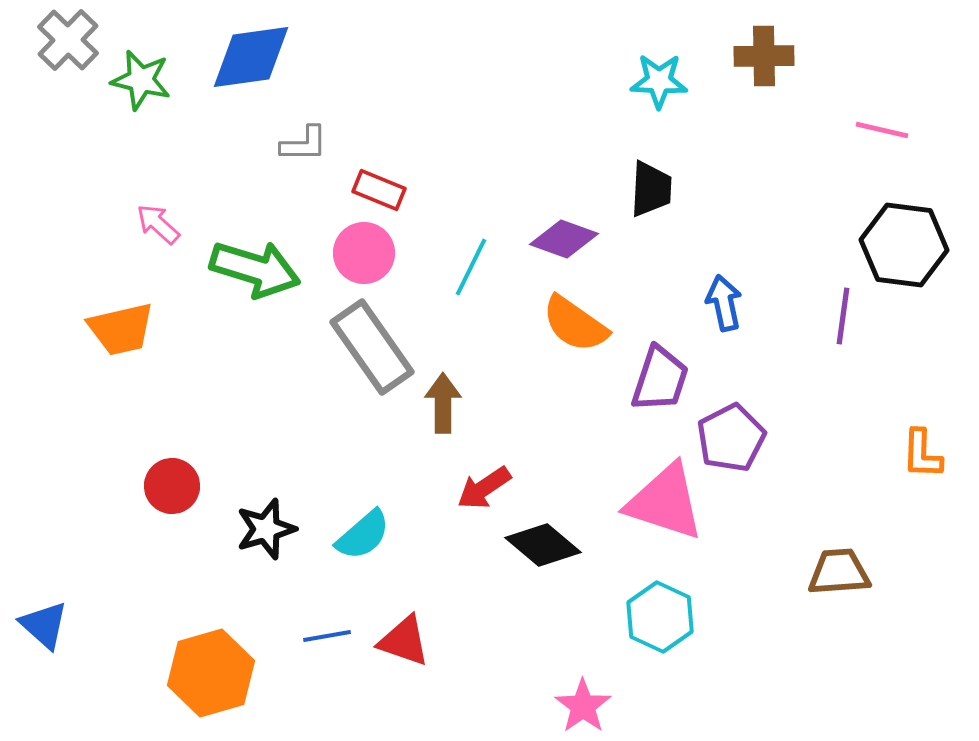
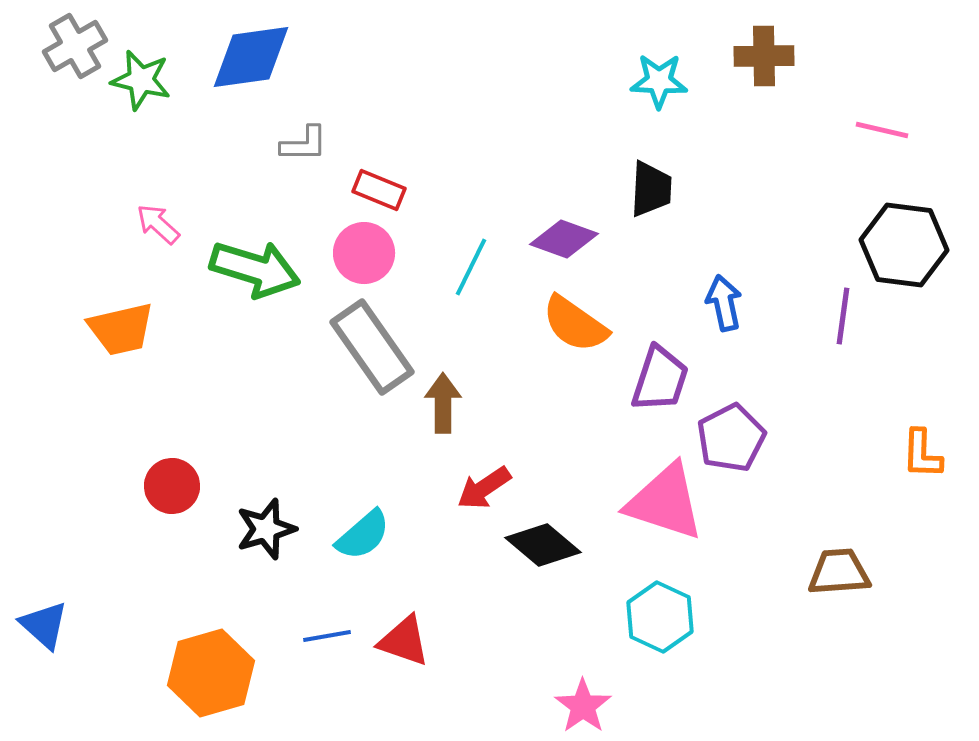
gray cross: moved 7 px right, 6 px down; rotated 16 degrees clockwise
